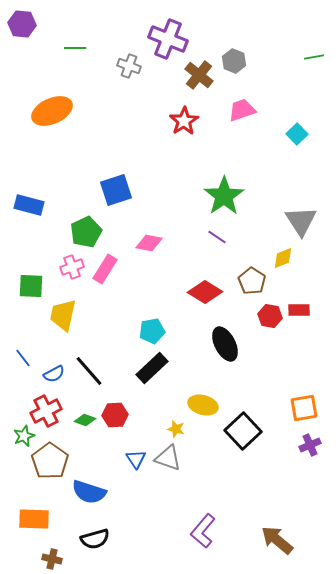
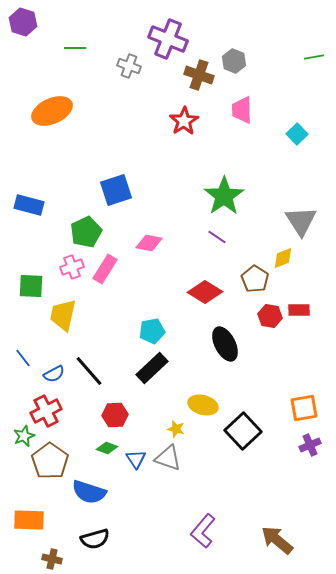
purple hexagon at (22, 24): moved 1 px right, 2 px up; rotated 12 degrees clockwise
brown cross at (199, 75): rotated 20 degrees counterclockwise
pink trapezoid at (242, 110): rotated 72 degrees counterclockwise
brown pentagon at (252, 281): moved 3 px right, 2 px up
green diamond at (85, 420): moved 22 px right, 28 px down
orange rectangle at (34, 519): moved 5 px left, 1 px down
